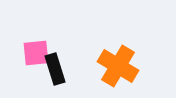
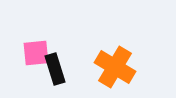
orange cross: moved 3 px left, 1 px down
